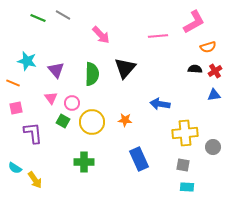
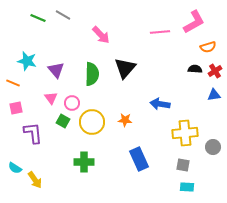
pink line: moved 2 px right, 4 px up
